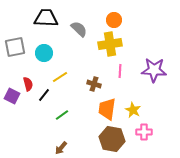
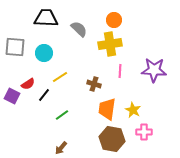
gray square: rotated 15 degrees clockwise
red semicircle: rotated 72 degrees clockwise
